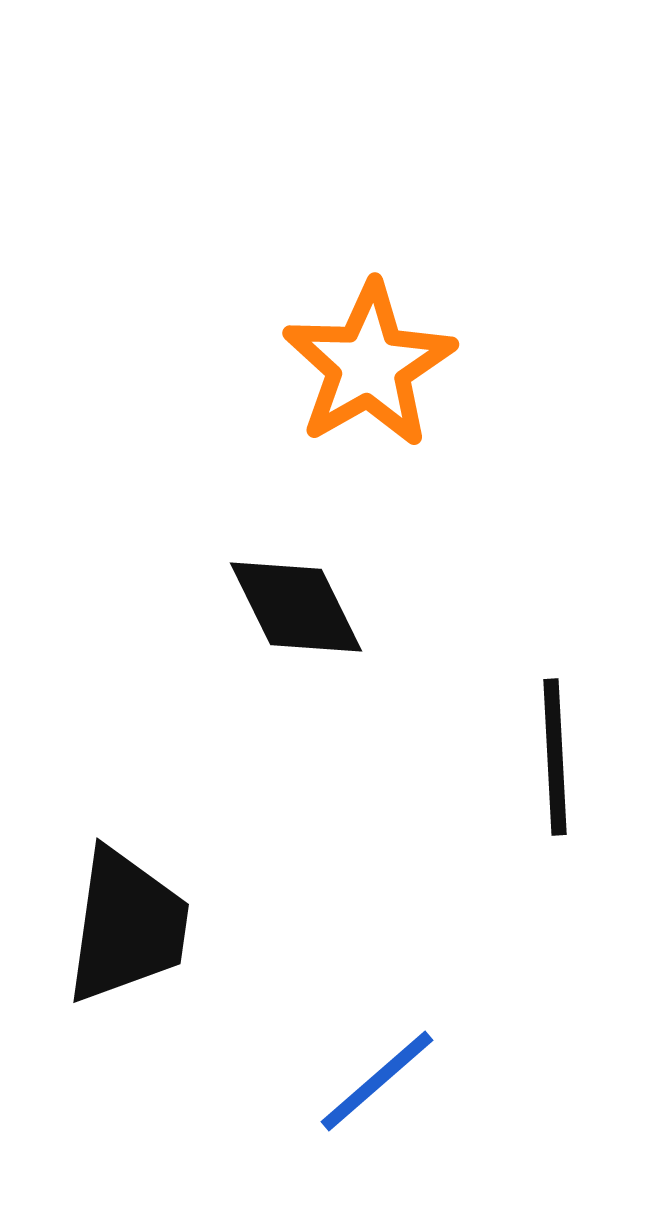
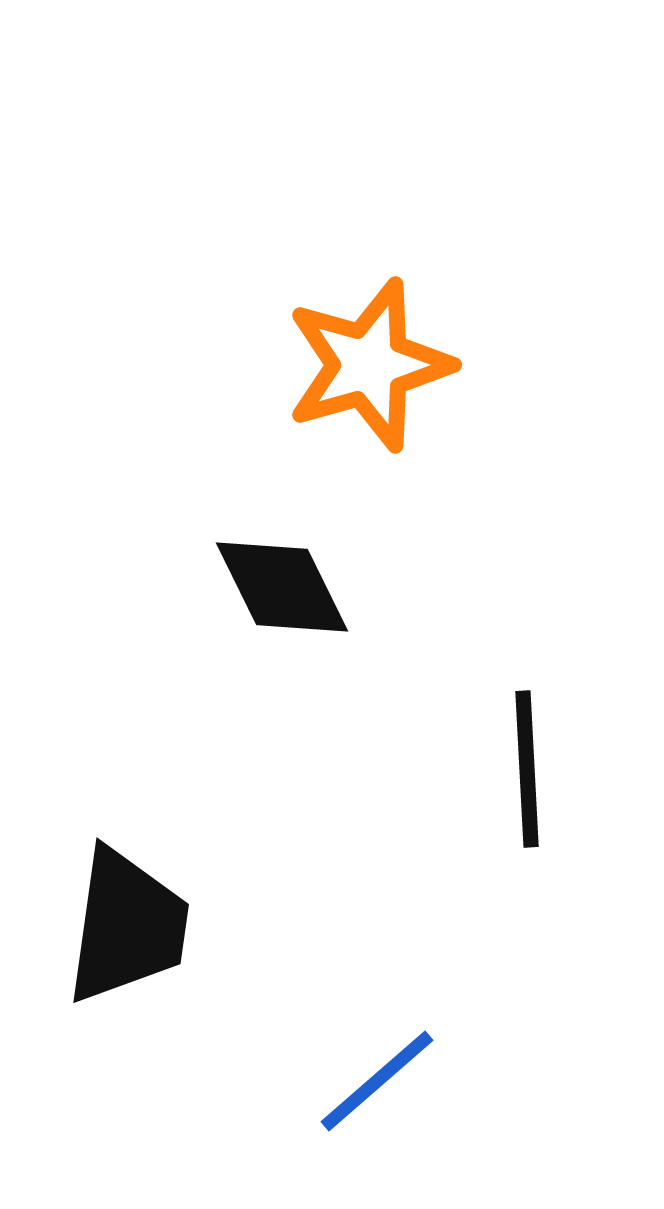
orange star: rotated 14 degrees clockwise
black diamond: moved 14 px left, 20 px up
black line: moved 28 px left, 12 px down
